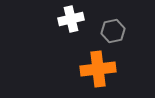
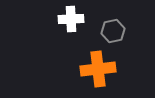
white cross: rotated 10 degrees clockwise
